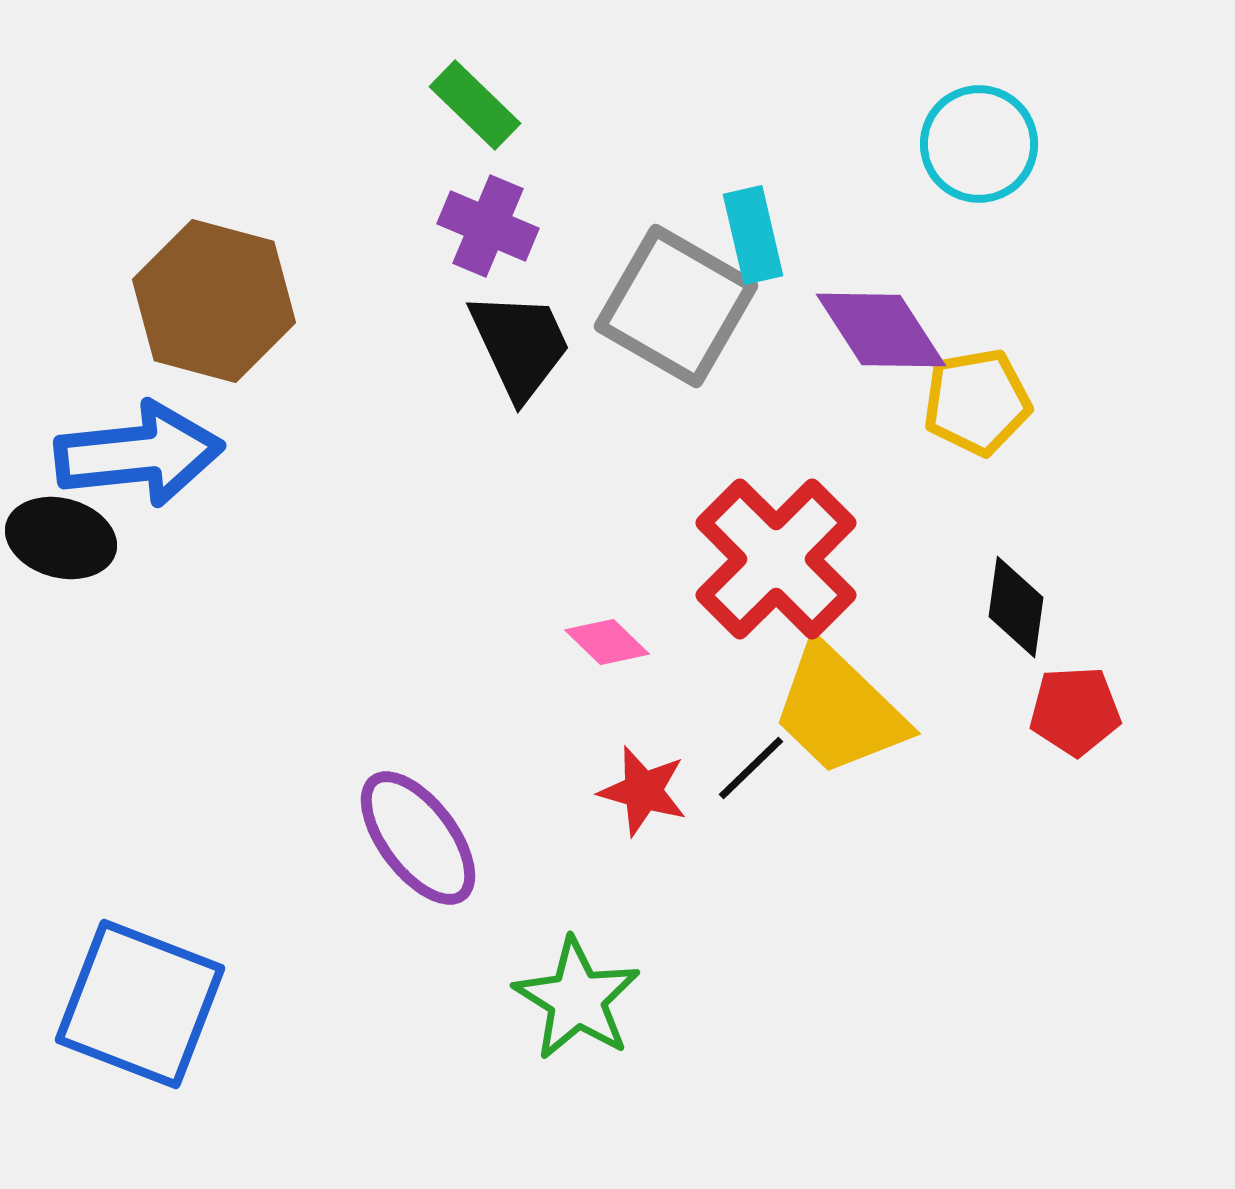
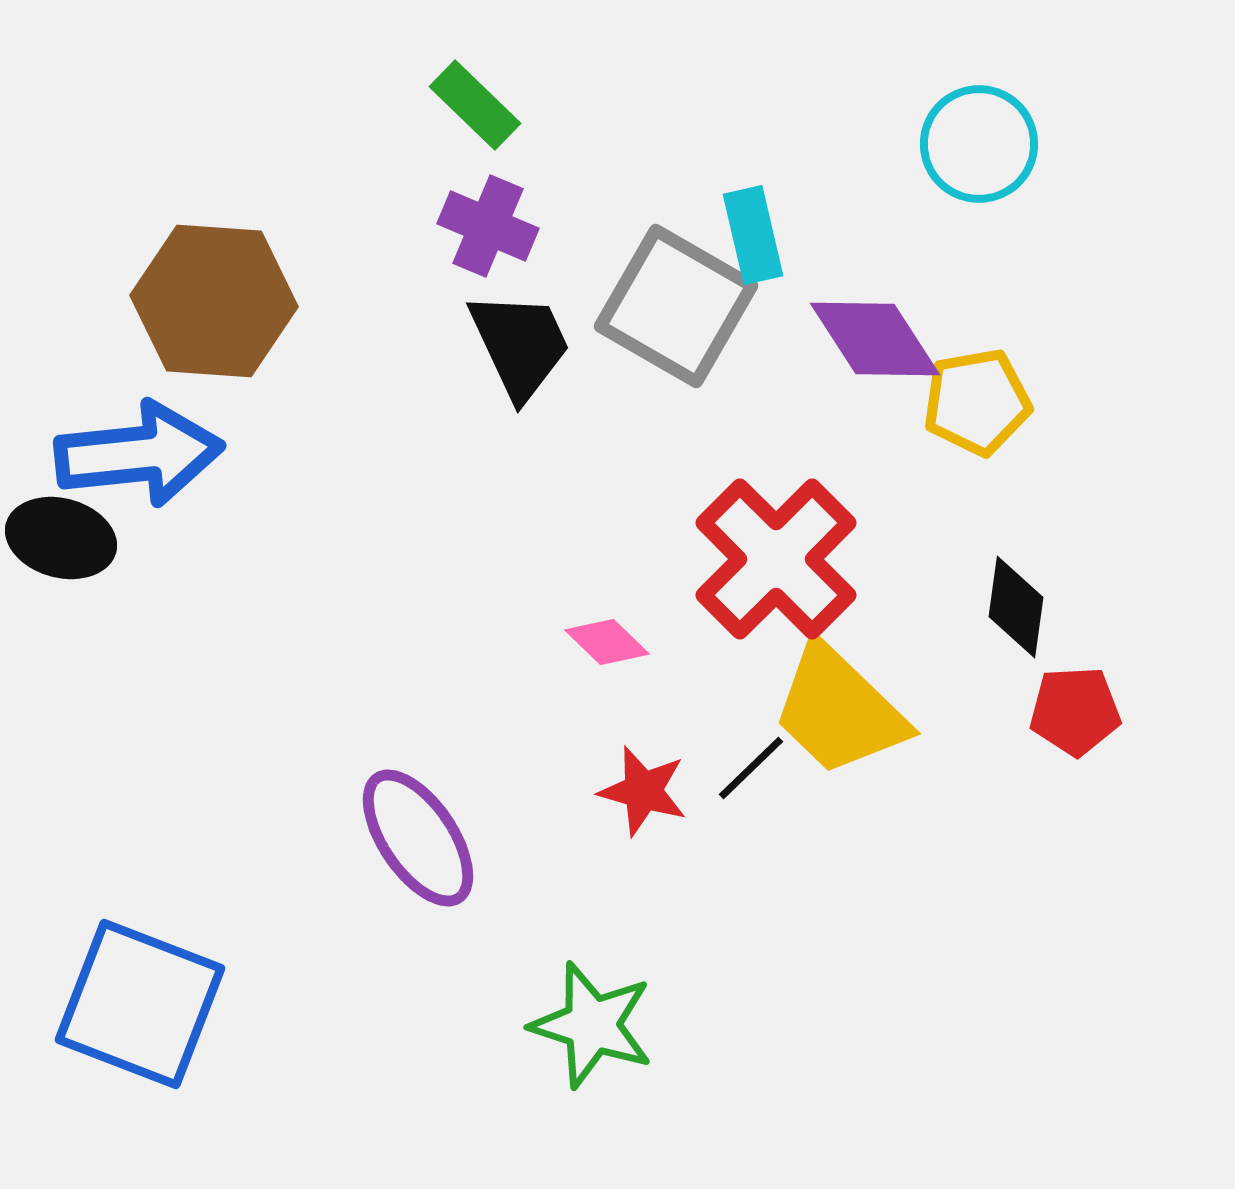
brown hexagon: rotated 11 degrees counterclockwise
purple diamond: moved 6 px left, 9 px down
purple ellipse: rotated 3 degrees clockwise
green star: moved 15 px right, 26 px down; rotated 14 degrees counterclockwise
